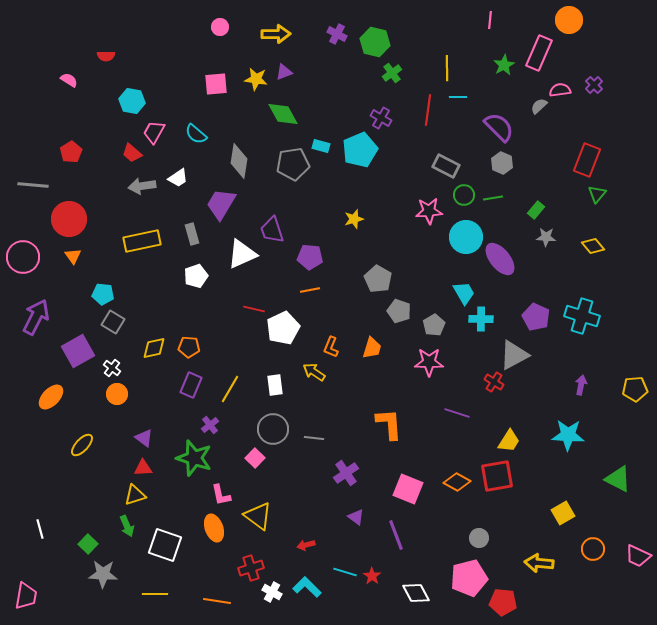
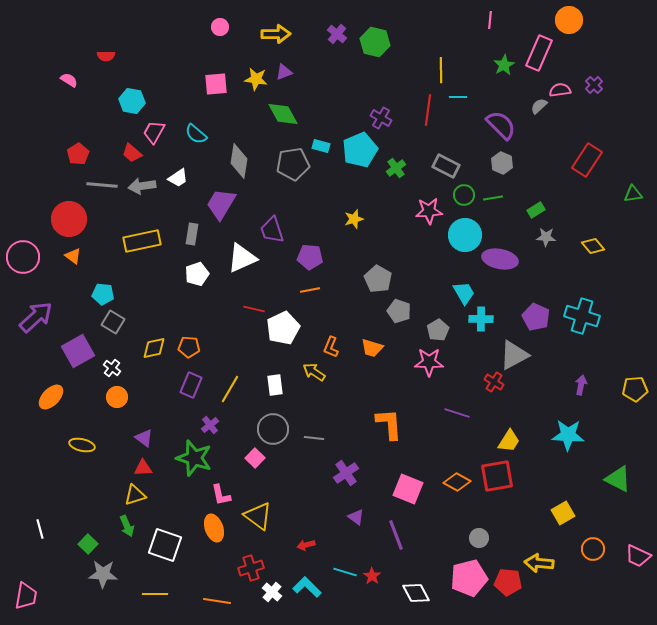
purple cross at (337, 34): rotated 12 degrees clockwise
yellow line at (447, 68): moved 6 px left, 2 px down
green cross at (392, 73): moved 4 px right, 95 px down
purple semicircle at (499, 127): moved 2 px right, 2 px up
red pentagon at (71, 152): moved 7 px right, 2 px down
red rectangle at (587, 160): rotated 12 degrees clockwise
gray line at (33, 185): moved 69 px right
green triangle at (597, 194): moved 36 px right; rotated 42 degrees clockwise
green rectangle at (536, 210): rotated 18 degrees clockwise
gray rectangle at (192, 234): rotated 25 degrees clockwise
cyan circle at (466, 237): moved 1 px left, 2 px up
white triangle at (242, 254): moved 4 px down
orange triangle at (73, 256): rotated 18 degrees counterclockwise
purple ellipse at (500, 259): rotated 40 degrees counterclockwise
white pentagon at (196, 276): moved 1 px right, 2 px up
purple arrow at (36, 317): rotated 21 degrees clockwise
gray pentagon at (434, 325): moved 4 px right, 5 px down
orange trapezoid at (372, 348): rotated 90 degrees clockwise
orange circle at (117, 394): moved 3 px down
yellow ellipse at (82, 445): rotated 60 degrees clockwise
white cross at (272, 592): rotated 12 degrees clockwise
red pentagon at (503, 602): moved 5 px right, 20 px up
